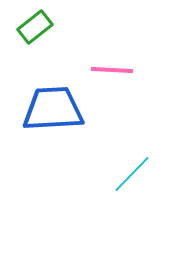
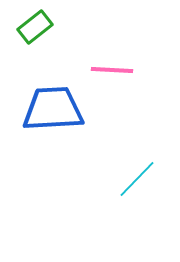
cyan line: moved 5 px right, 5 px down
